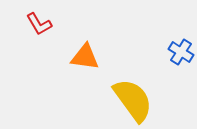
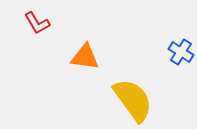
red L-shape: moved 2 px left, 1 px up
